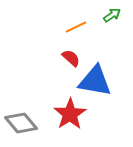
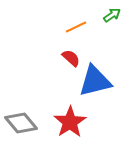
blue triangle: rotated 24 degrees counterclockwise
red star: moved 8 px down
